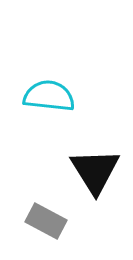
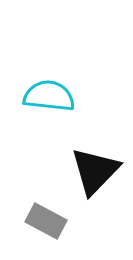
black triangle: rotated 16 degrees clockwise
